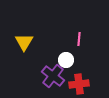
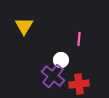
yellow triangle: moved 16 px up
white circle: moved 5 px left
